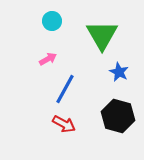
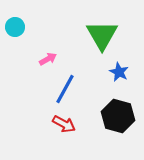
cyan circle: moved 37 px left, 6 px down
